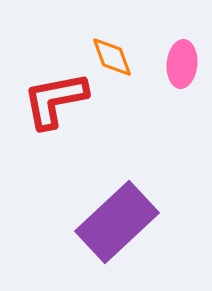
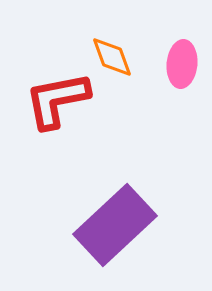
red L-shape: moved 2 px right
purple rectangle: moved 2 px left, 3 px down
